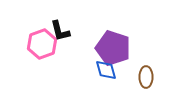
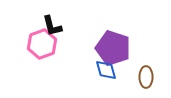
black L-shape: moved 8 px left, 5 px up
